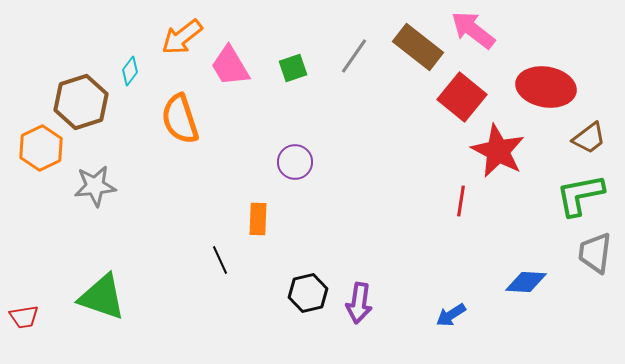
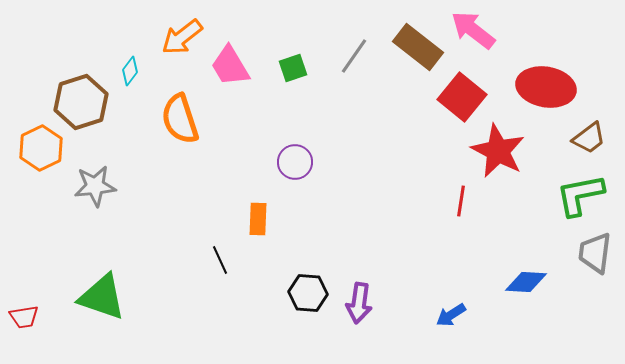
black hexagon: rotated 18 degrees clockwise
